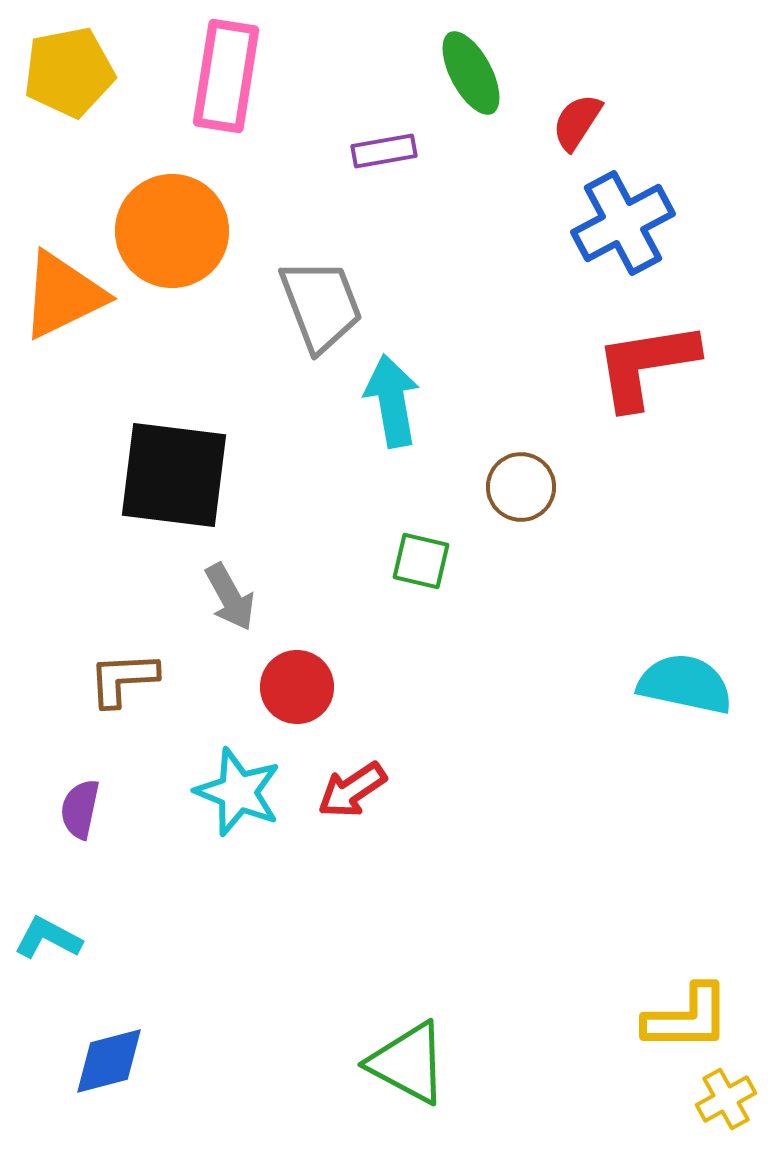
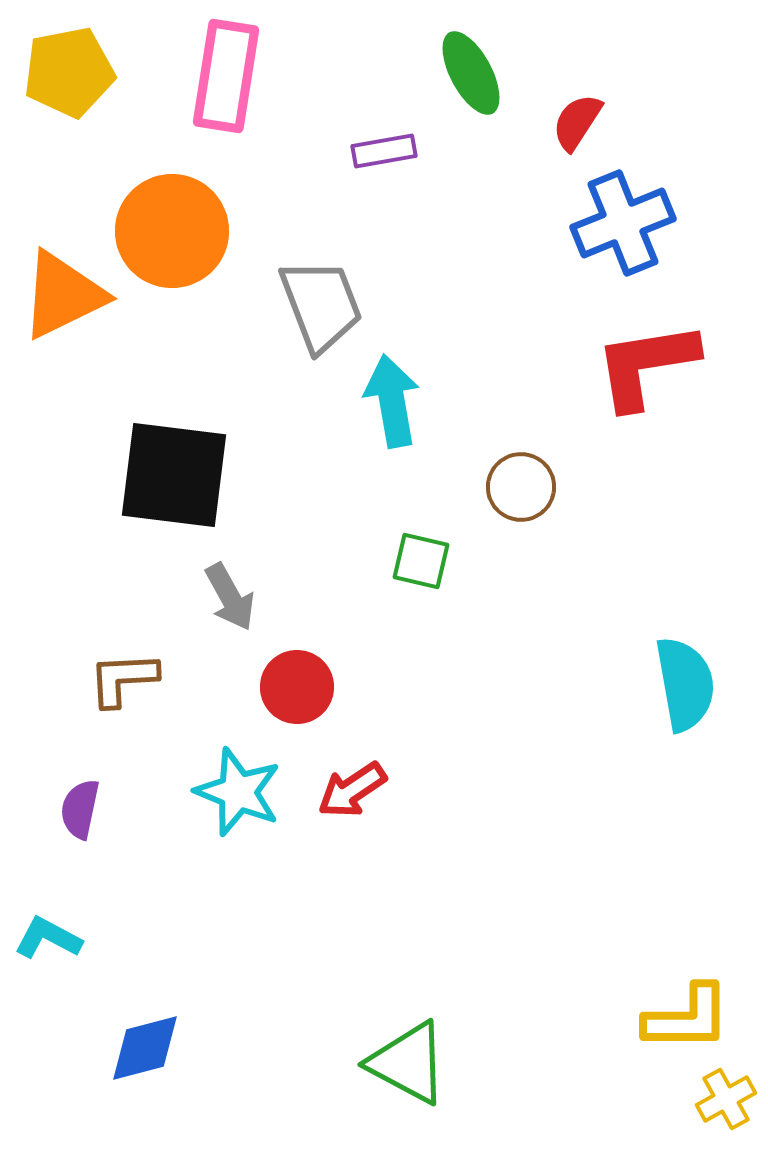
blue cross: rotated 6 degrees clockwise
cyan semicircle: rotated 68 degrees clockwise
blue diamond: moved 36 px right, 13 px up
